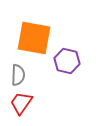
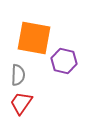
purple hexagon: moved 3 px left
